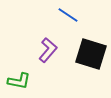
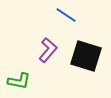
blue line: moved 2 px left
black square: moved 5 px left, 2 px down
